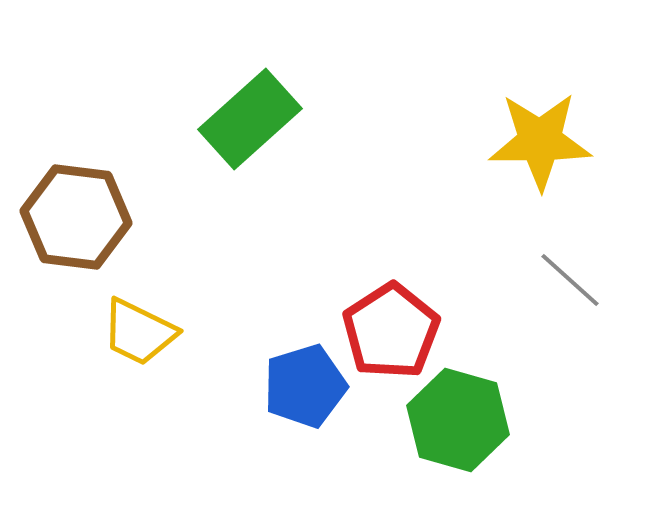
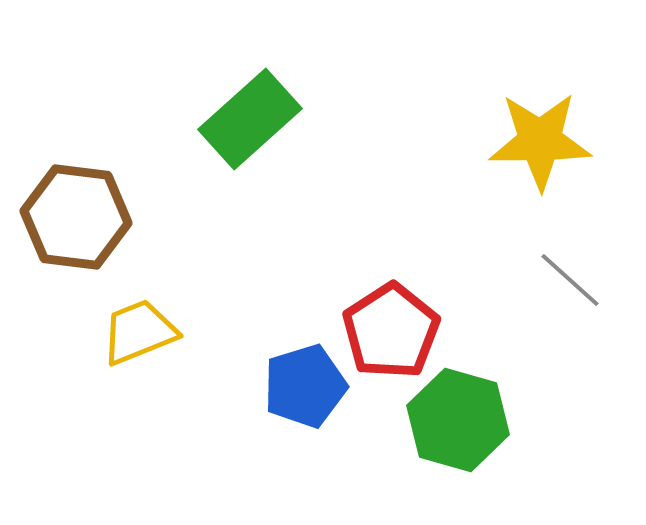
yellow trapezoid: rotated 132 degrees clockwise
